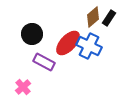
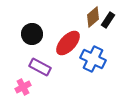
black rectangle: moved 1 px left, 2 px down
blue cross: moved 4 px right, 13 px down
purple rectangle: moved 4 px left, 5 px down
pink cross: rotated 14 degrees clockwise
